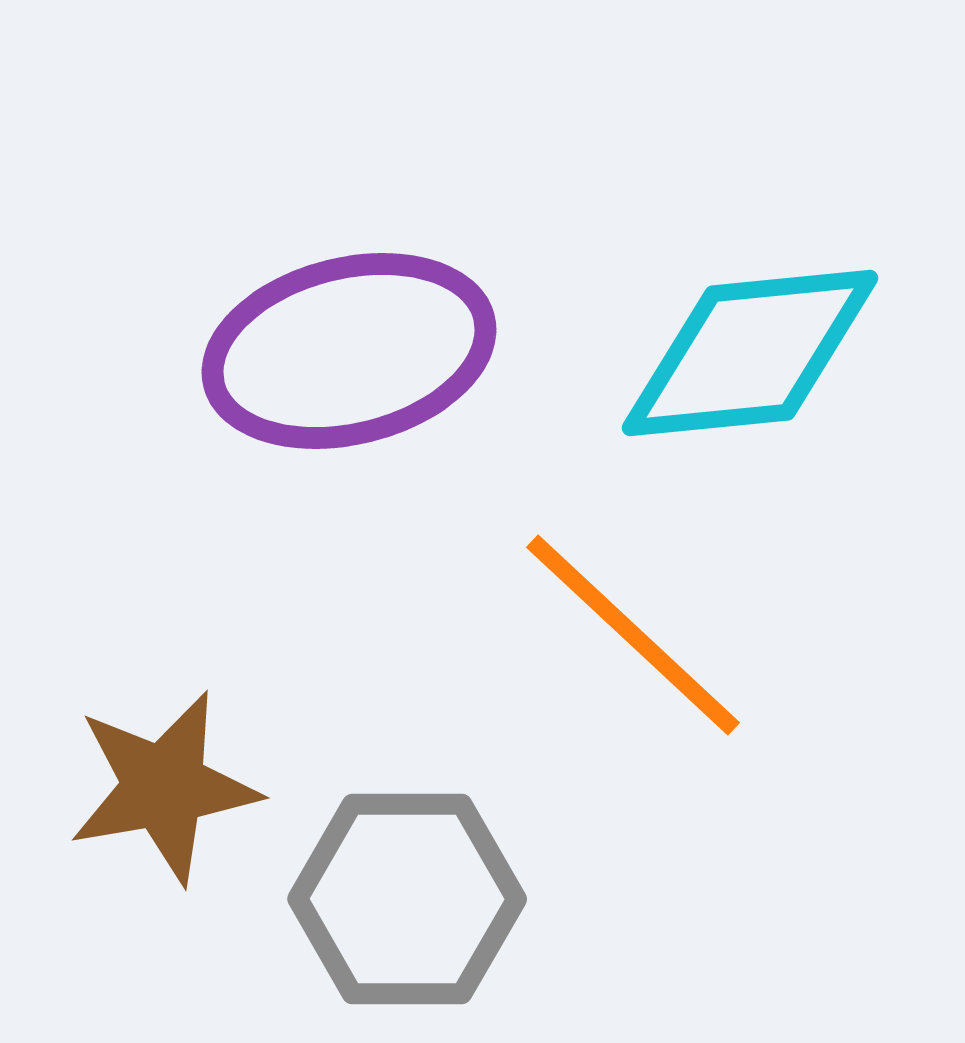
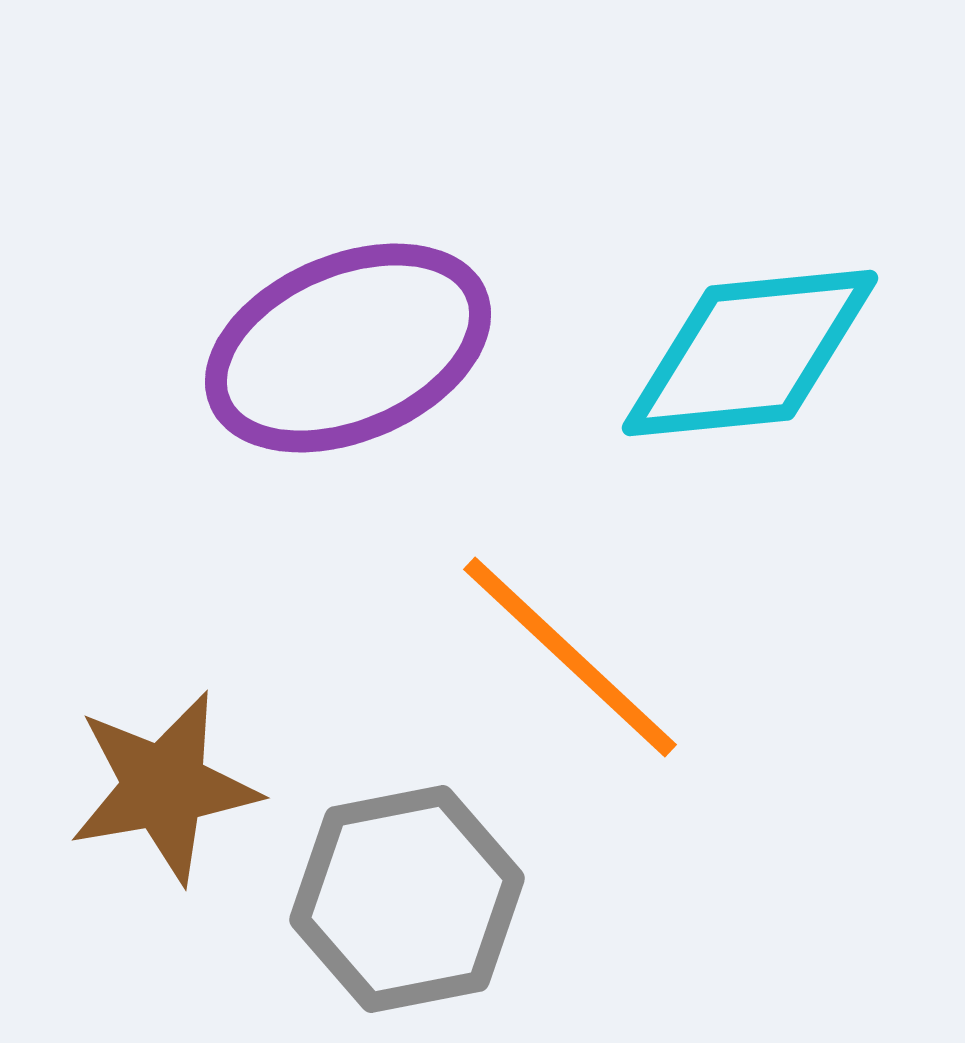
purple ellipse: moved 1 px left, 3 px up; rotated 9 degrees counterclockwise
orange line: moved 63 px left, 22 px down
gray hexagon: rotated 11 degrees counterclockwise
